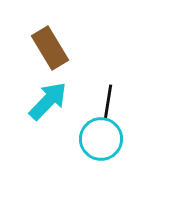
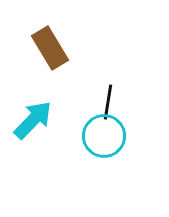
cyan arrow: moved 15 px left, 19 px down
cyan circle: moved 3 px right, 3 px up
